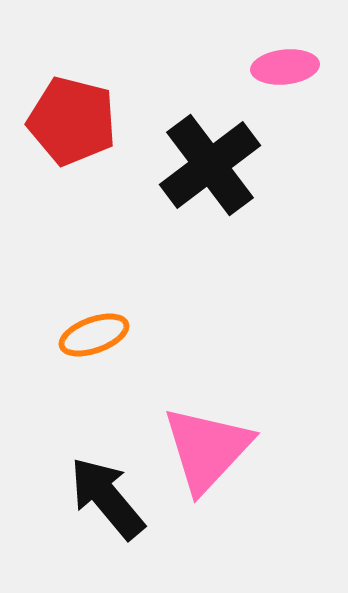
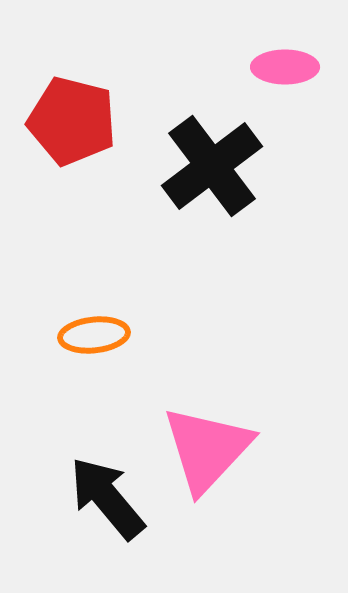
pink ellipse: rotated 6 degrees clockwise
black cross: moved 2 px right, 1 px down
orange ellipse: rotated 14 degrees clockwise
